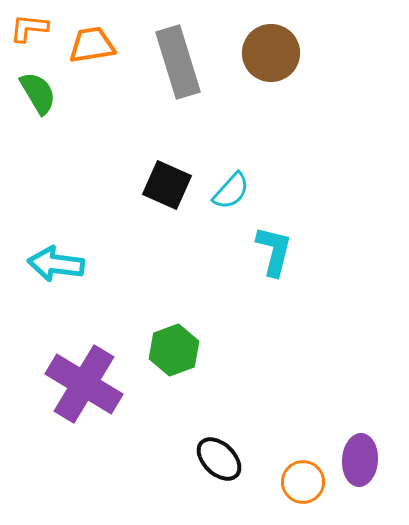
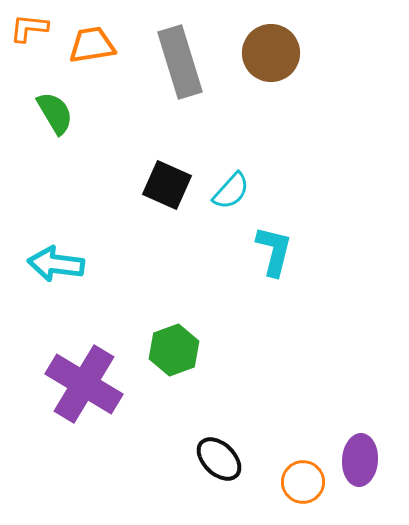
gray rectangle: moved 2 px right
green semicircle: moved 17 px right, 20 px down
